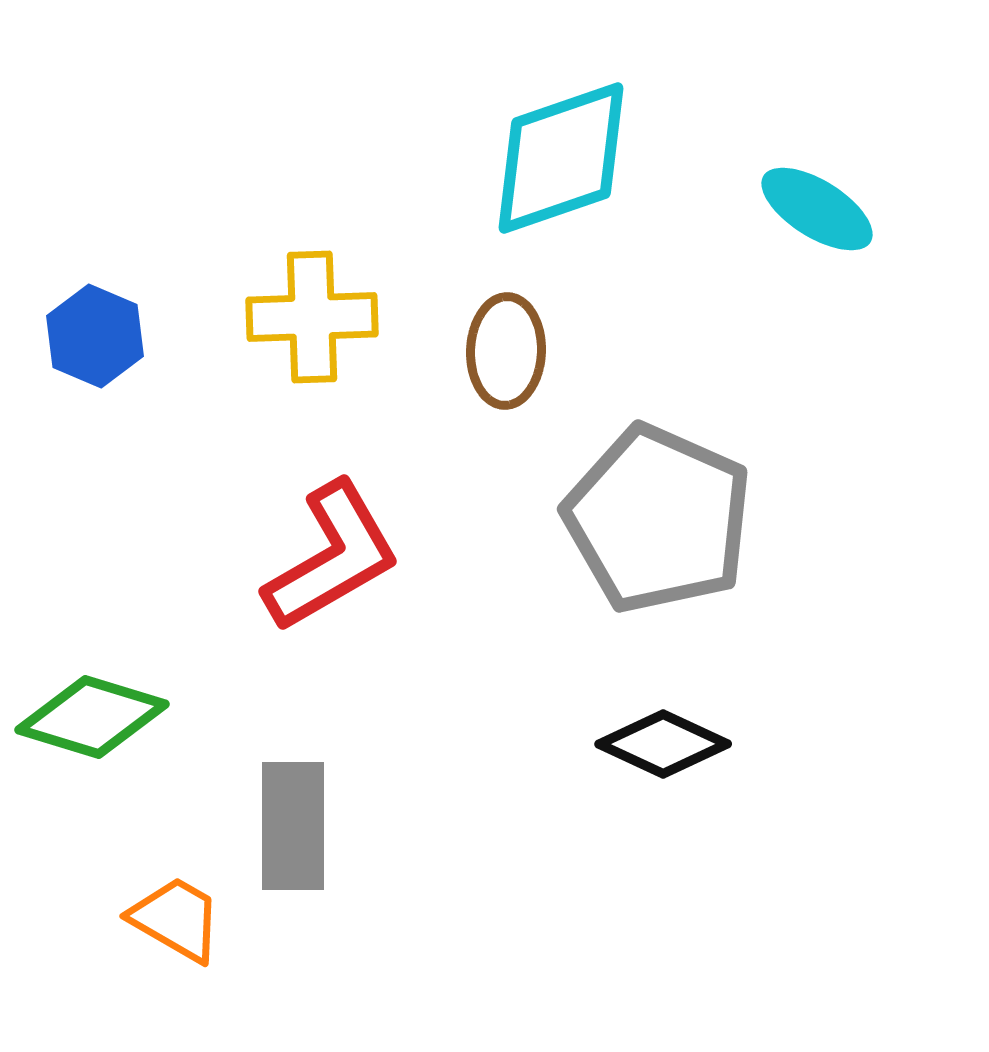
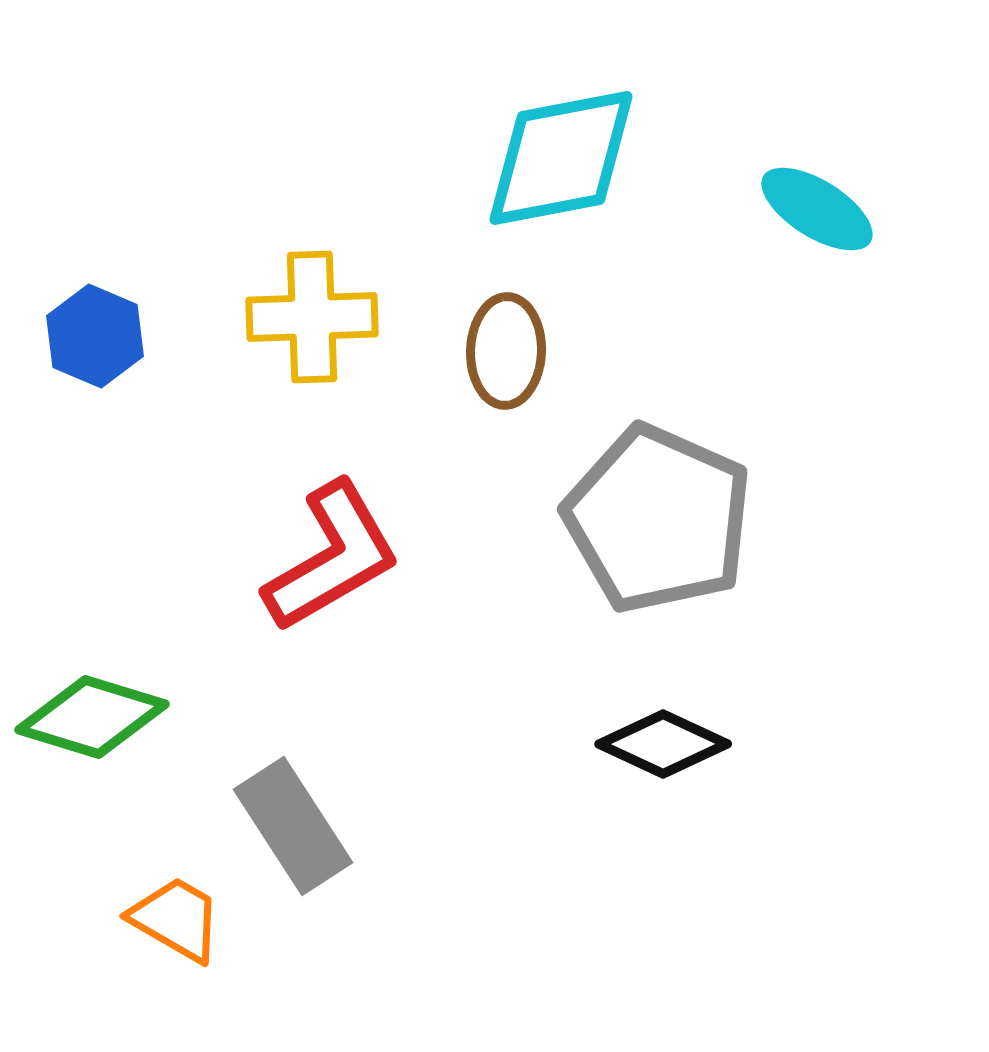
cyan diamond: rotated 8 degrees clockwise
gray rectangle: rotated 33 degrees counterclockwise
